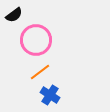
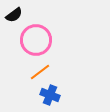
blue cross: rotated 12 degrees counterclockwise
